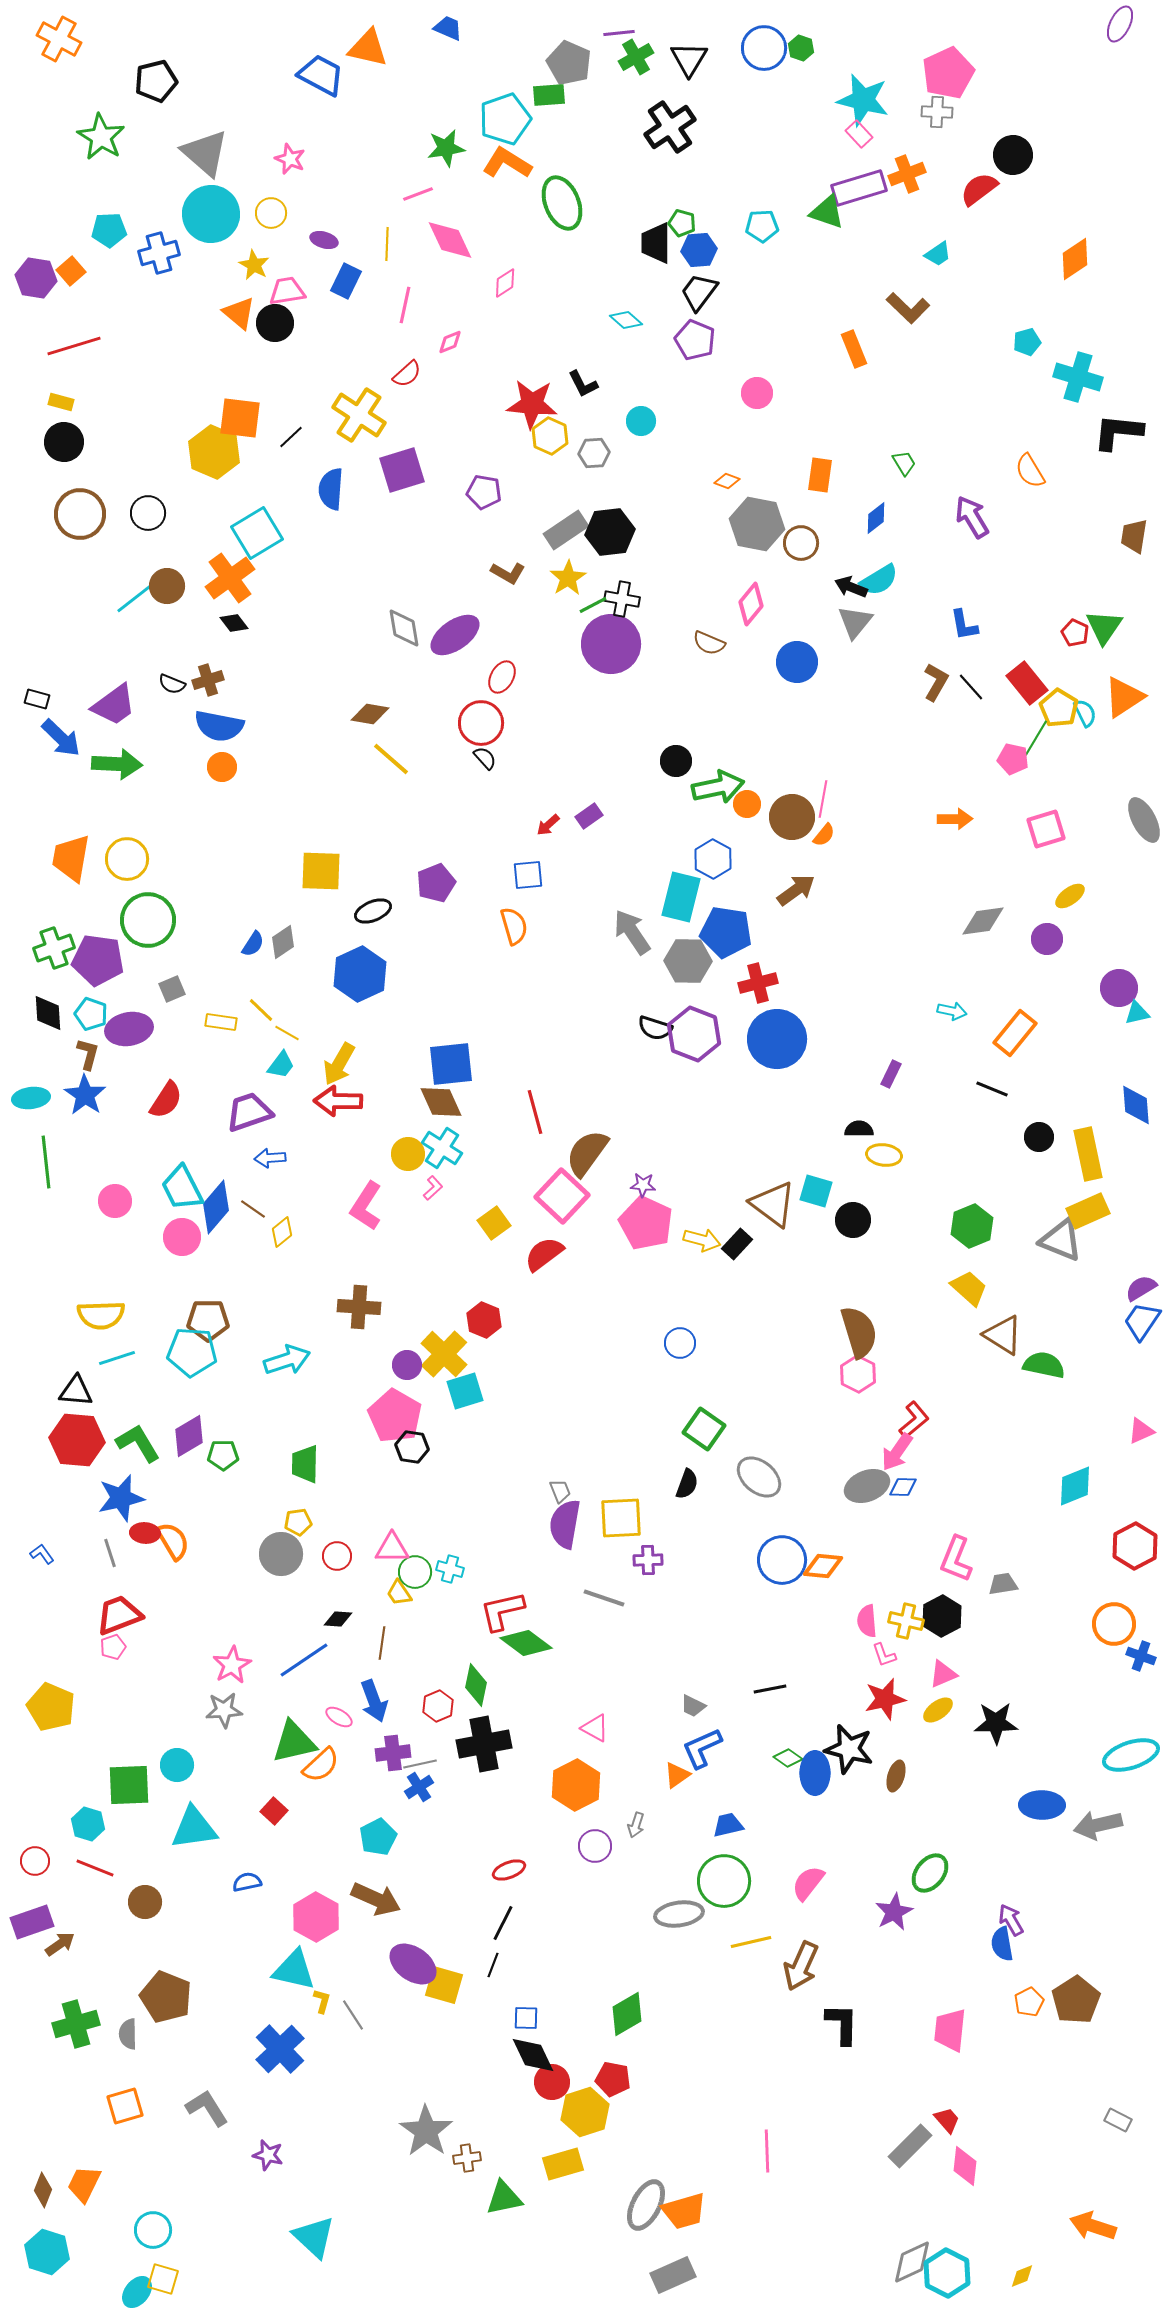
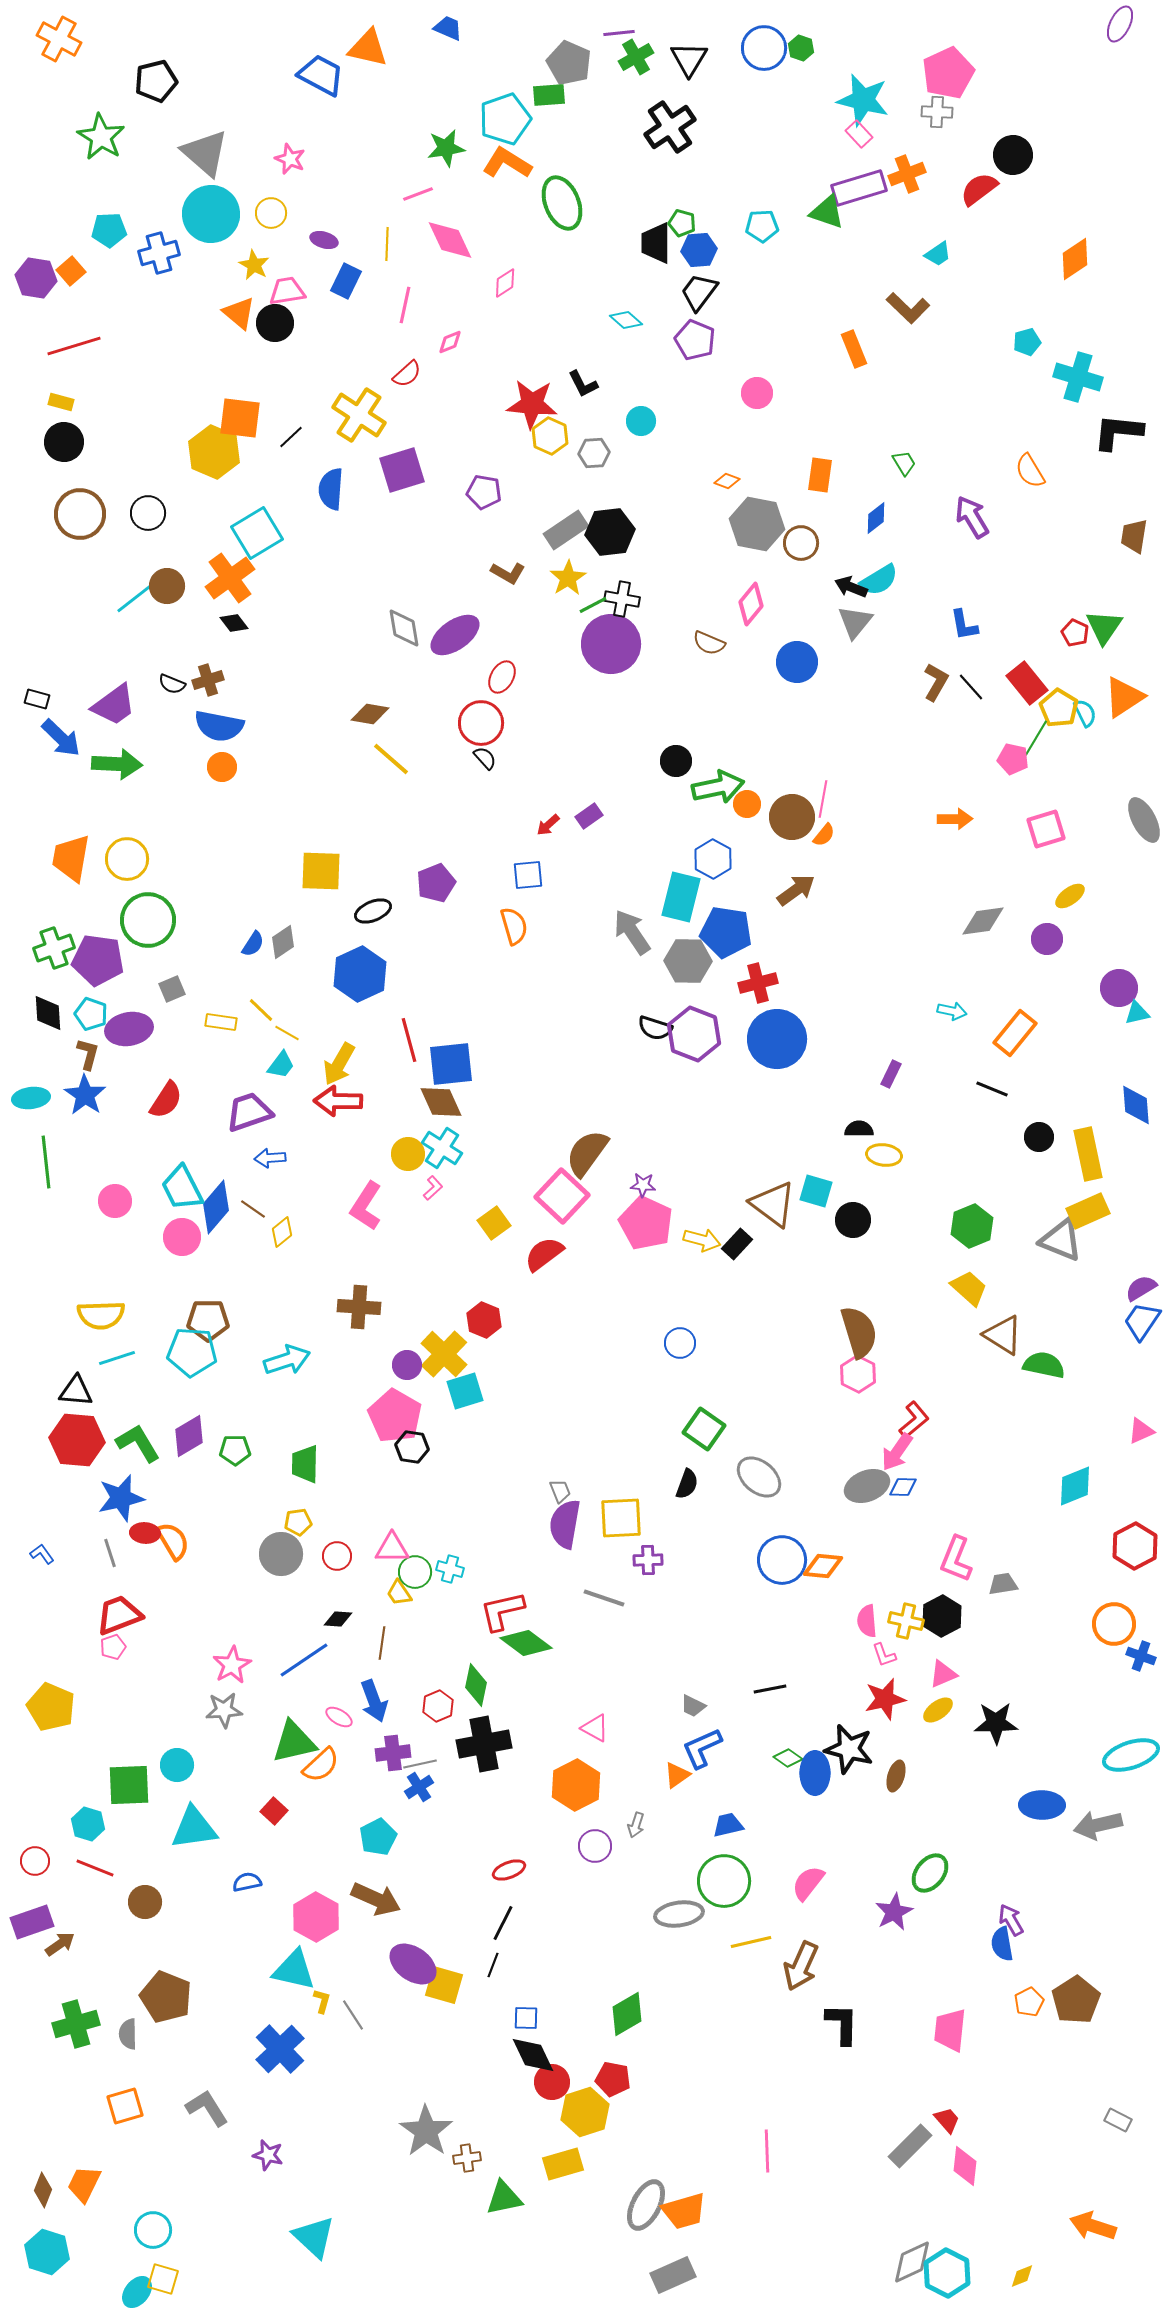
red line at (535, 1112): moved 126 px left, 72 px up
green pentagon at (223, 1455): moved 12 px right, 5 px up
